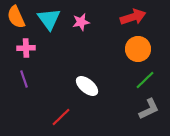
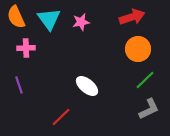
red arrow: moved 1 px left
purple line: moved 5 px left, 6 px down
